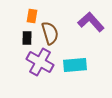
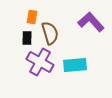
orange rectangle: moved 1 px down
